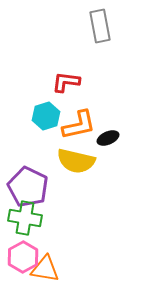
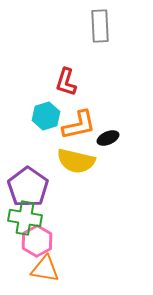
gray rectangle: rotated 8 degrees clockwise
red L-shape: rotated 80 degrees counterclockwise
purple pentagon: rotated 9 degrees clockwise
pink hexagon: moved 14 px right, 16 px up
